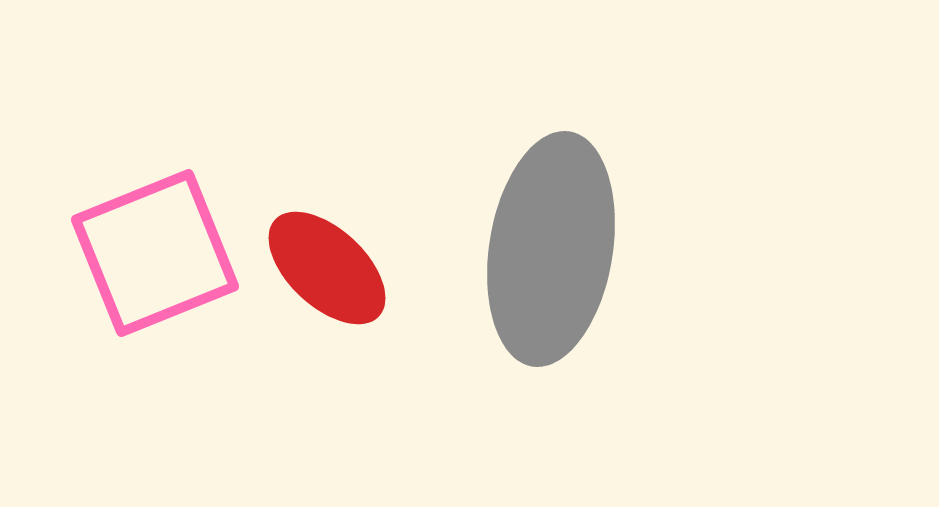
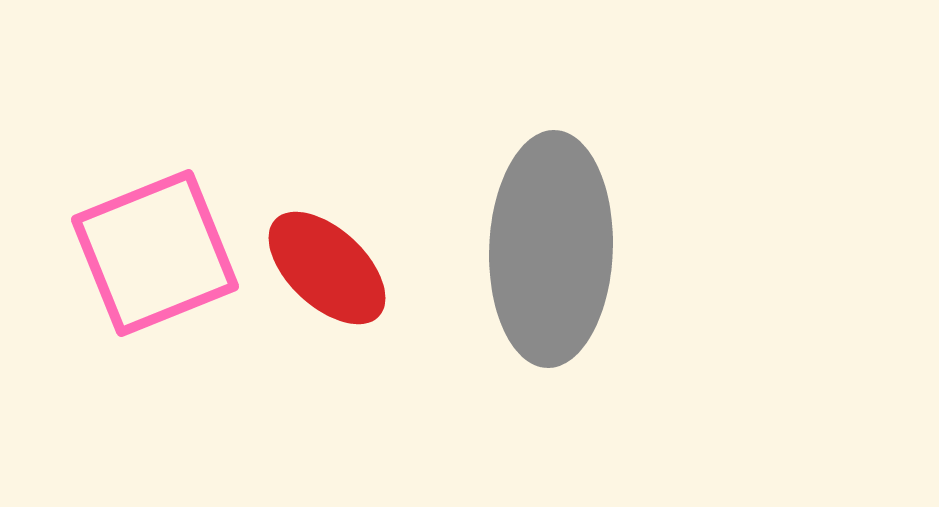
gray ellipse: rotated 7 degrees counterclockwise
